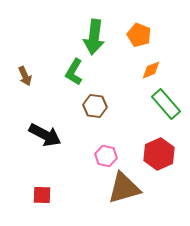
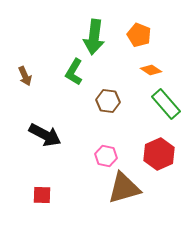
orange diamond: rotated 55 degrees clockwise
brown hexagon: moved 13 px right, 5 px up
